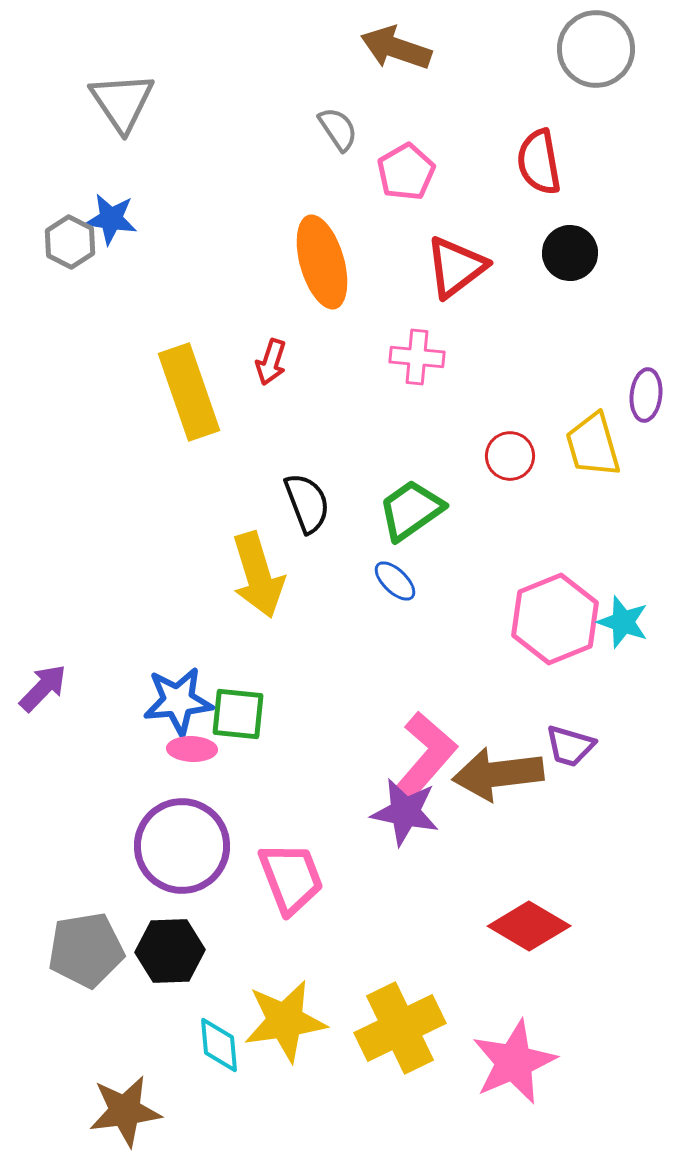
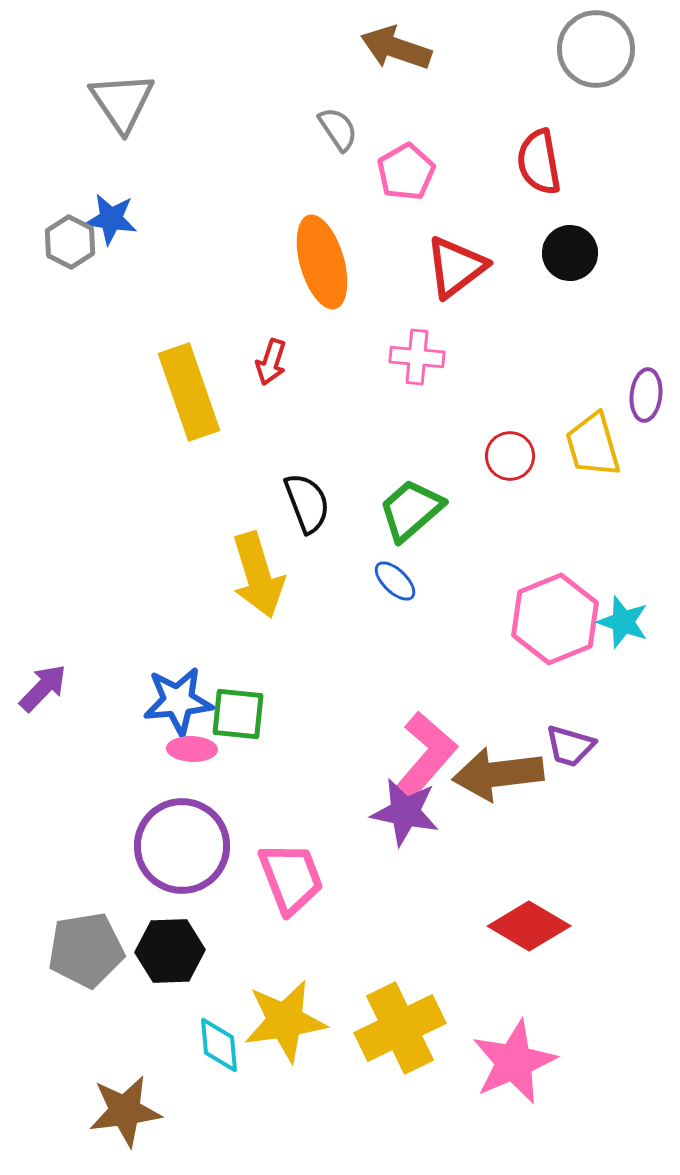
green trapezoid at (411, 510): rotated 6 degrees counterclockwise
